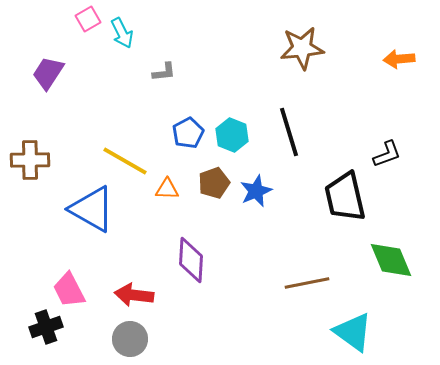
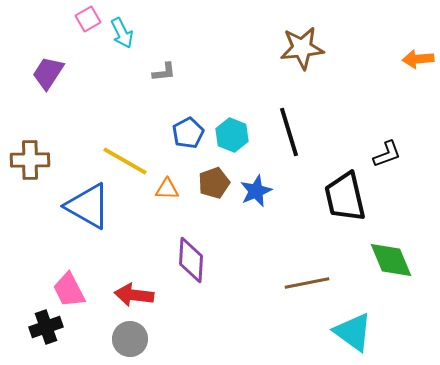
orange arrow: moved 19 px right
blue triangle: moved 4 px left, 3 px up
